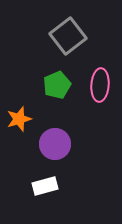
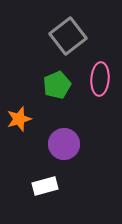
pink ellipse: moved 6 px up
purple circle: moved 9 px right
